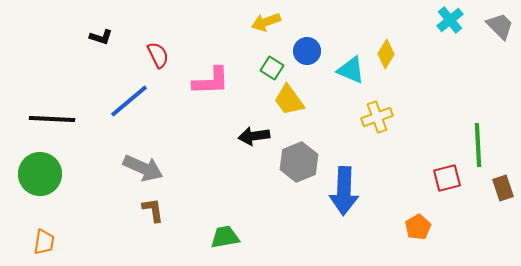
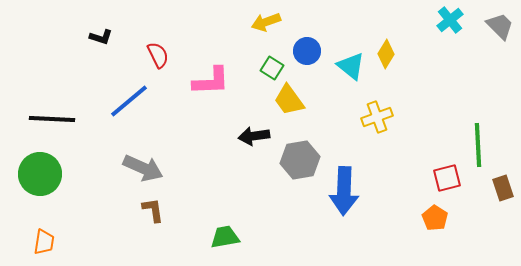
cyan triangle: moved 4 px up; rotated 16 degrees clockwise
gray hexagon: moved 1 px right, 2 px up; rotated 12 degrees clockwise
orange pentagon: moved 17 px right, 9 px up; rotated 10 degrees counterclockwise
